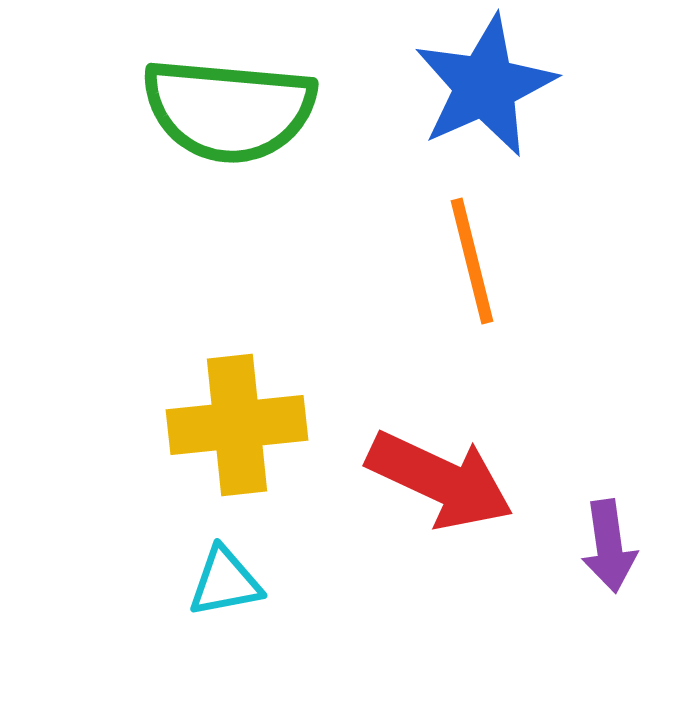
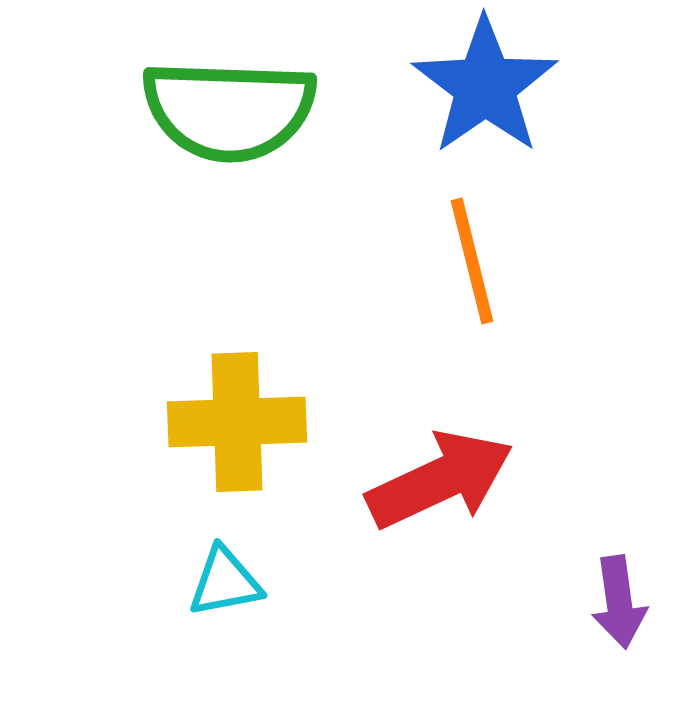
blue star: rotated 11 degrees counterclockwise
green semicircle: rotated 3 degrees counterclockwise
yellow cross: moved 3 px up; rotated 4 degrees clockwise
red arrow: rotated 50 degrees counterclockwise
purple arrow: moved 10 px right, 56 px down
